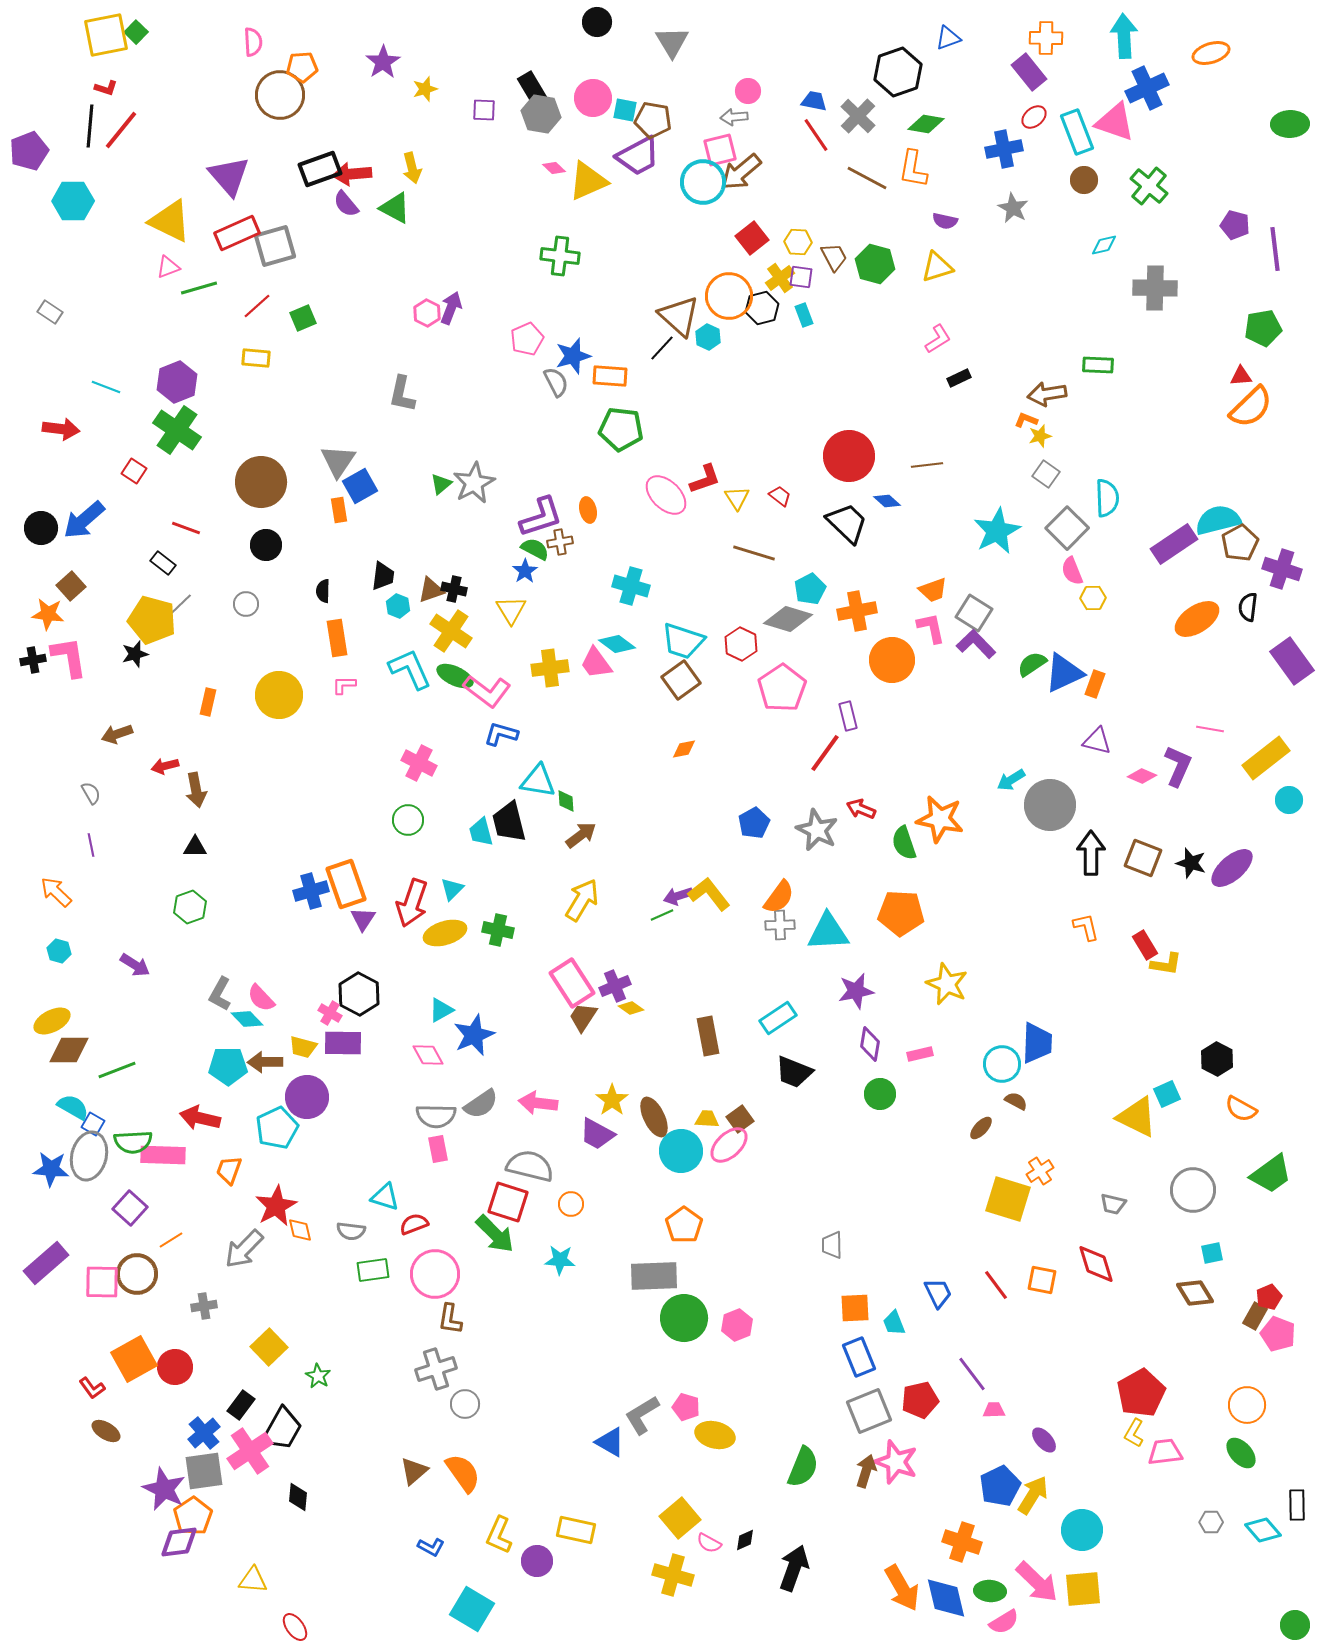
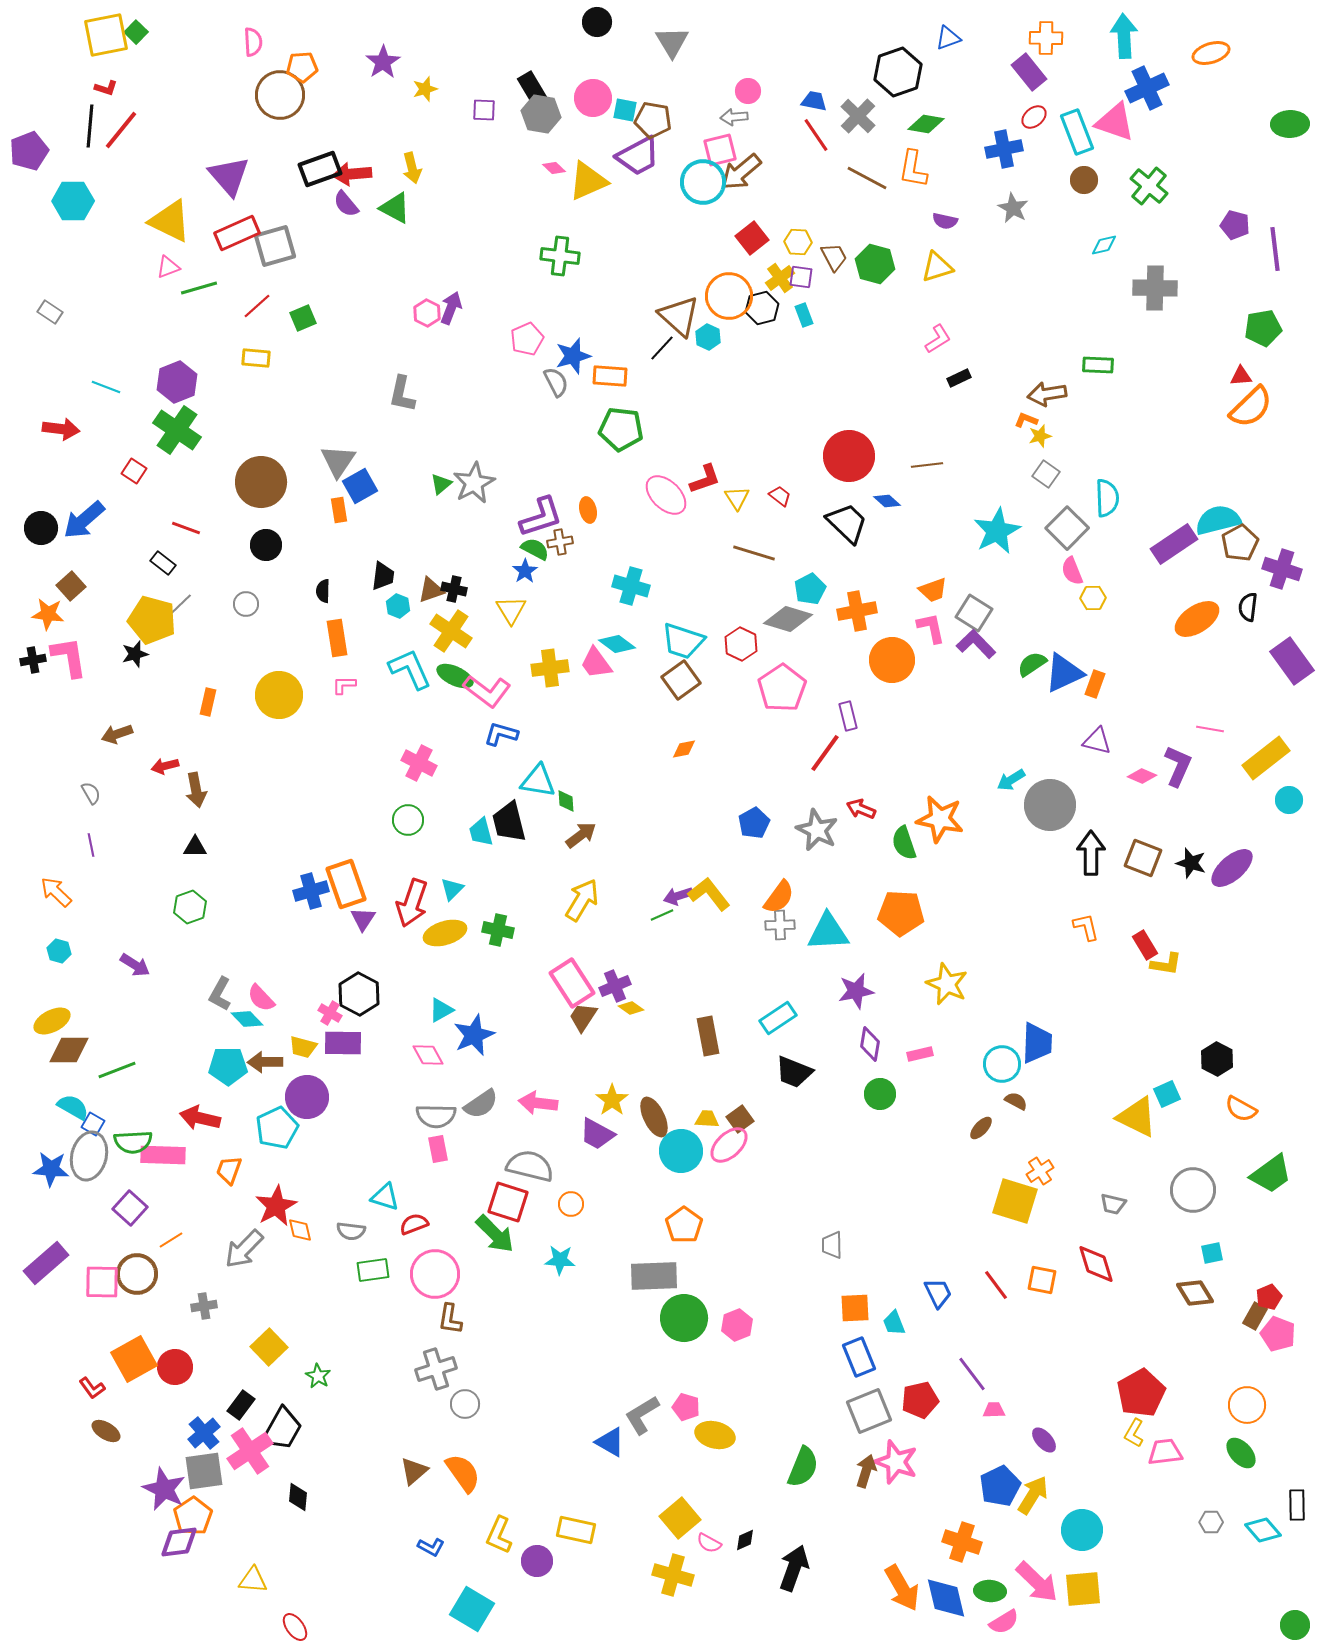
yellow square at (1008, 1199): moved 7 px right, 2 px down
